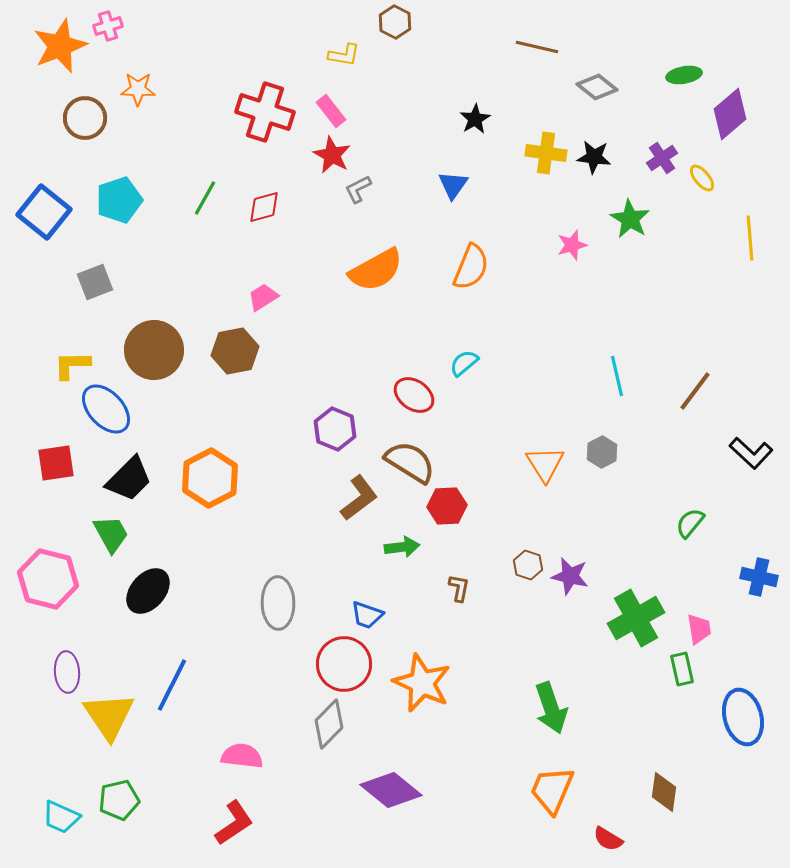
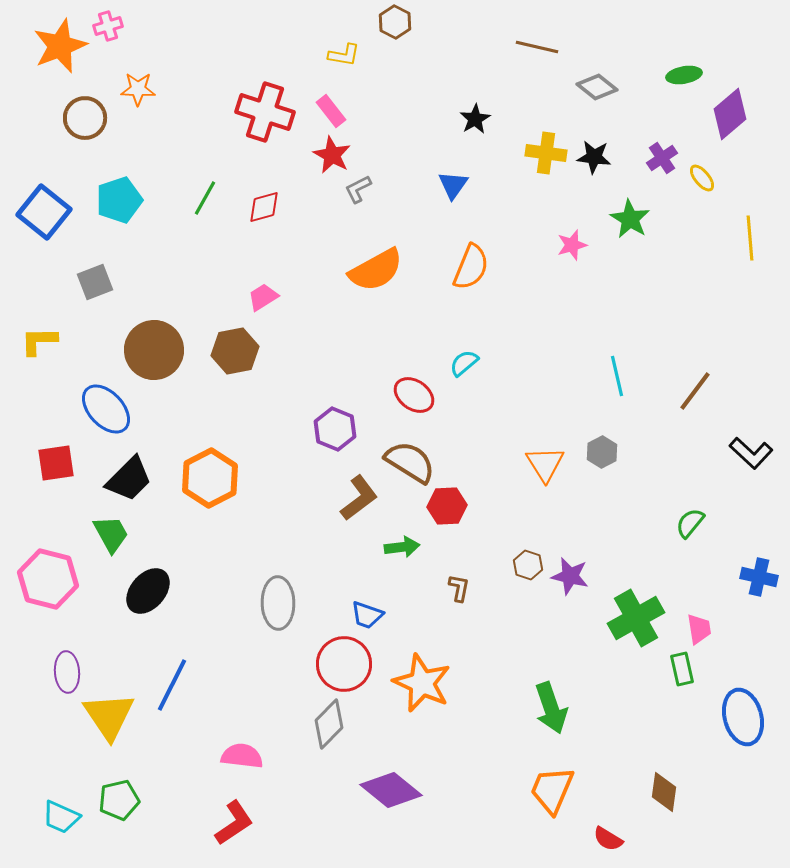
yellow L-shape at (72, 365): moved 33 px left, 24 px up
